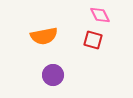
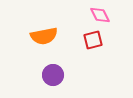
red square: rotated 30 degrees counterclockwise
